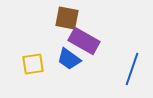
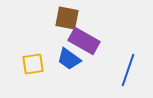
blue line: moved 4 px left, 1 px down
